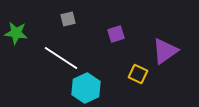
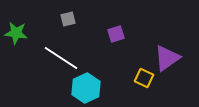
purple triangle: moved 2 px right, 7 px down
yellow square: moved 6 px right, 4 px down
